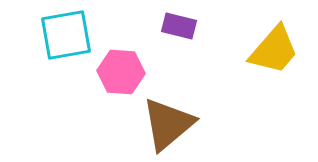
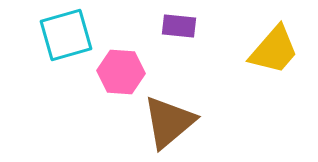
purple rectangle: rotated 8 degrees counterclockwise
cyan square: rotated 6 degrees counterclockwise
brown triangle: moved 1 px right, 2 px up
